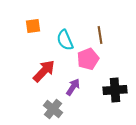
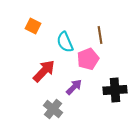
orange square: rotated 35 degrees clockwise
cyan semicircle: moved 2 px down
purple arrow: moved 1 px right; rotated 12 degrees clockwise
